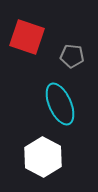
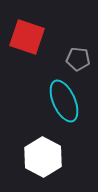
gray pentagon: moved 6 px right, 3 px down
cyan ellipse: moved 4 px right, 3 px up
